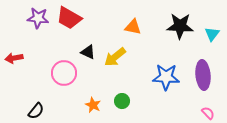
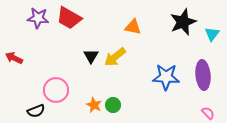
black star: moved 3 px right, 4 px up; rotated 24 degrees counterclockwise
black triangle: moved 3 px right, 4 px down; rotated 35 degrees clockwise
red arrow: rotated 36 degrees clockwise
pink circle: moved 8 px left, 17 px down
green circle: moved 9 px left, 4 px down
orange star: moved 1 px right
black semicircle: rotated 30 degrees clockwise
